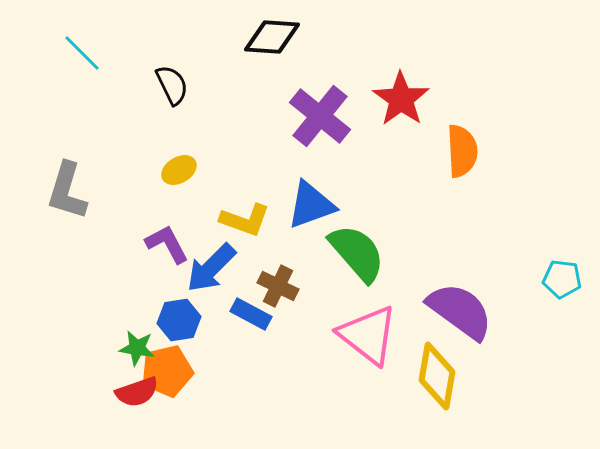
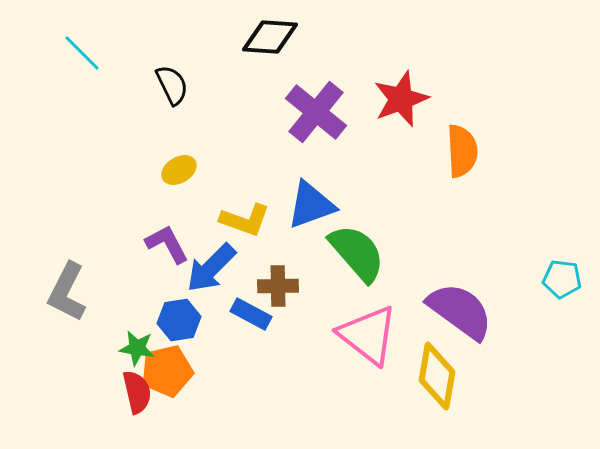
black diamond: moved 2 px left
red star: rotated 16 degrees clockwise
purple cross: moved 4 px left, 4 px up
gray L-shape: moved 101 px down; rotated 10 degrees clockwise
brown cross: rotated 27 degrees counterclockwise
red semicircle: rotated 84 degrees counterclockwise
